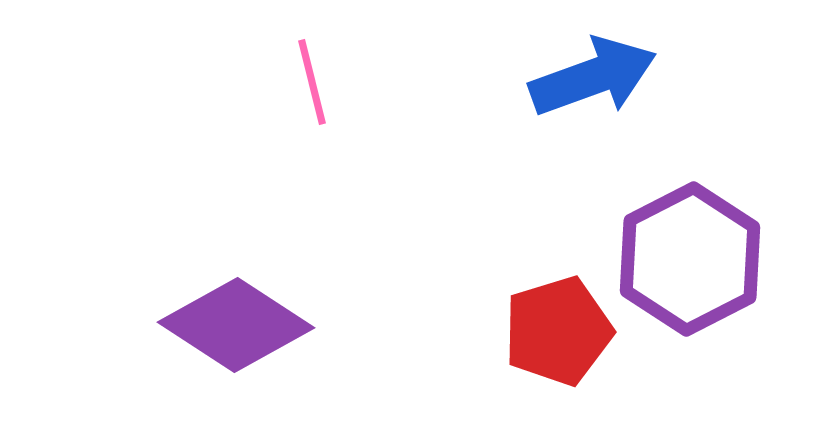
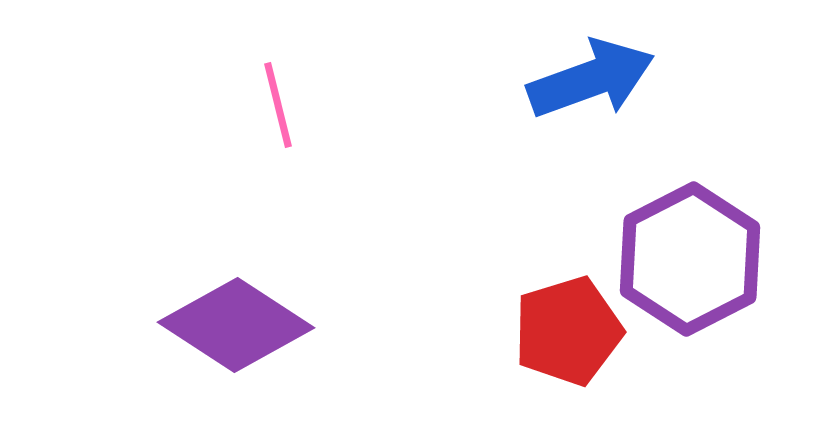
blue arrow: moved 2 px left, 2 px down
pink line: moved 34 px left, 23 px down
red pentagon: moved 10 px right
